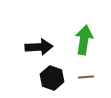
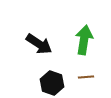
black arrow: moved 3 px up; rotated 36 degrees clockwise
black hexagon: moved 5 px down
